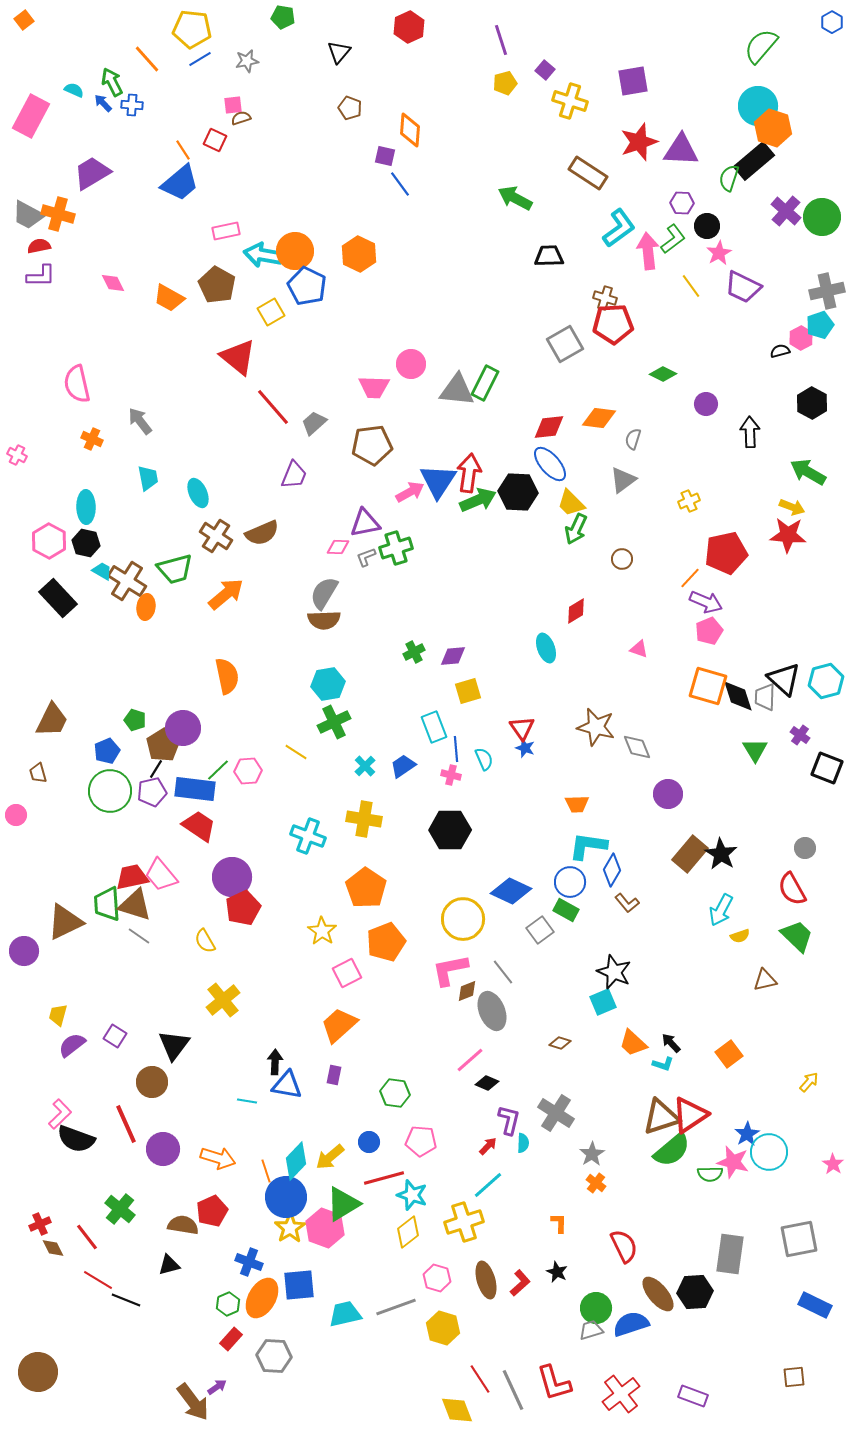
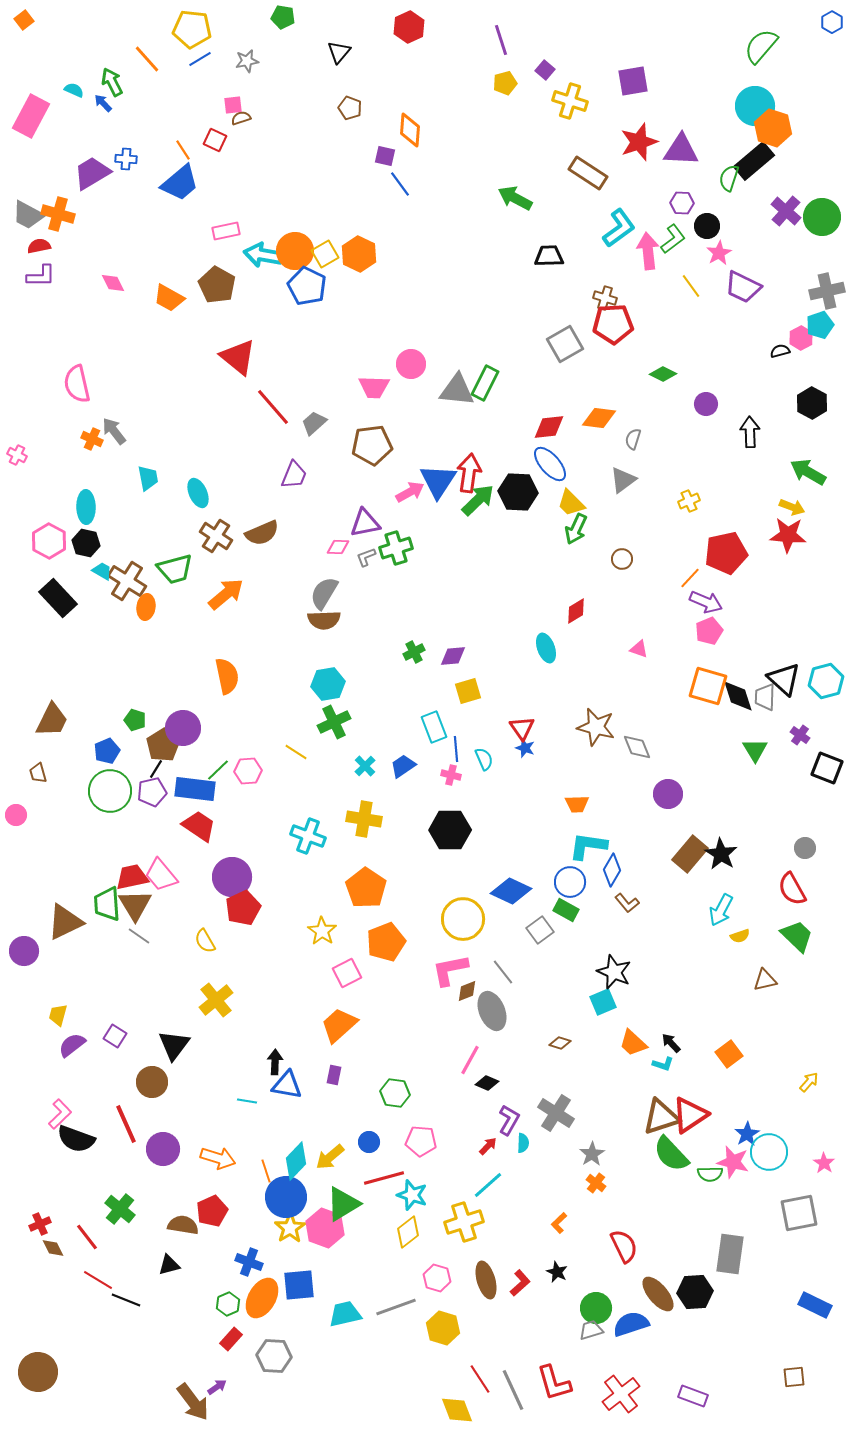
blue cross at (132, 105): moved 6 px left, 54 px down
cyan circle at (758, 106): moved 3 px left
yellow square at (271, 312): moved 54 px right, 58 px up
gray arrow at (140, 421): moved 26 px left, 10 px down
green arrow at (478, 500): rotated 21 degrees counterclockwise
brown triangle at (135, 905): rotated 42 degrees clockwise
yellow cross at (223, 1000): moved 7 px left
pink line at (470, 1060): rotated 20 degrees counterclockwise
purple L-shape at (509, 1120): rotated 16 degrees clockwise
green semicircle at (672, 1150): moved 1 px left, 4 px down; rotated 87 degrees clockwise
pink star at (833, 1164): moved 9 px left, 1 px up
orange L-shape at (559, 1223): rotated 135 degrees counterclockwise
gray square at (799, 1239): moved 26 px up
